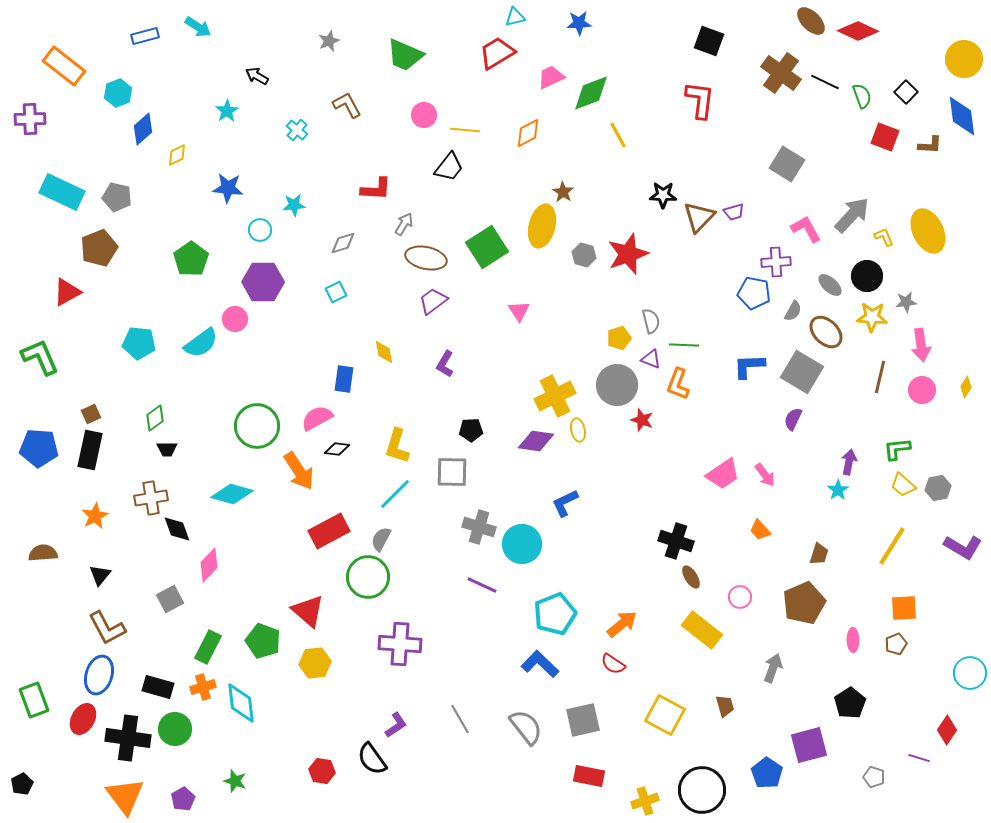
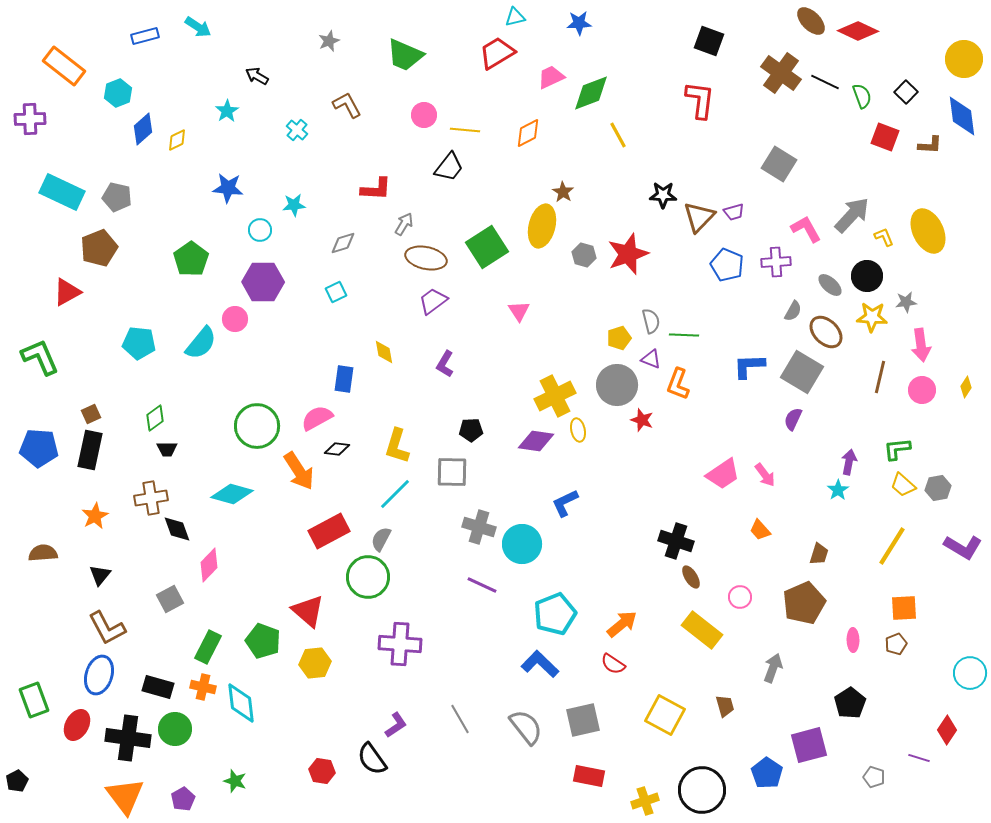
yellow diamond at (177, 155): moved 15 px up
gray square at (787, 164): moved 8 px left
blue pentagon at (754, 293): moved 27 px left, 28 px up; rotated 12 degrees clockwise
cyan semicircle at (201, 343): rotated 15 degrees counterclockwise
green line at (684, 345): moved 10 px up
orange cross at (203, 687): rotated 30 degrees clockwise
red ellipse at (83, 719): moved 6 px left, 6 px down
black pentagon at (22, 784): moved 5 px left, 3 px up
